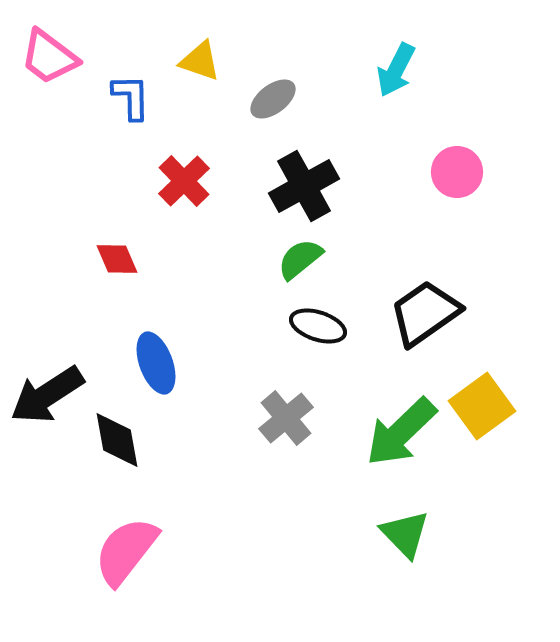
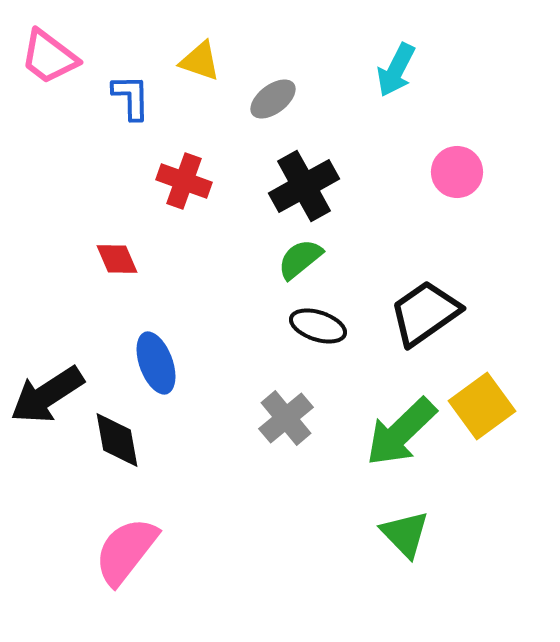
red cross: rotated 26 degrees counterclockwise
